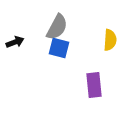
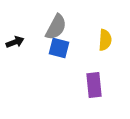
gray semicircle: moved 1 px left
yellow semicircle: moved 5 px left
